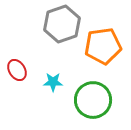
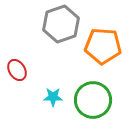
gray hexagon: moved 1 px left
orange pentagon: rotated 12 degrees clockwise
cyan star: moved 15 px down
